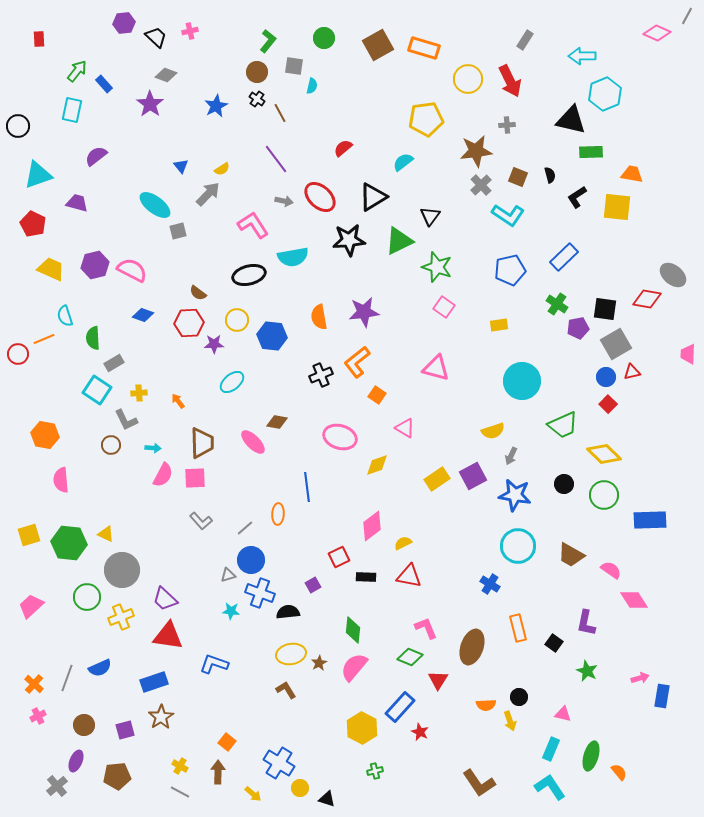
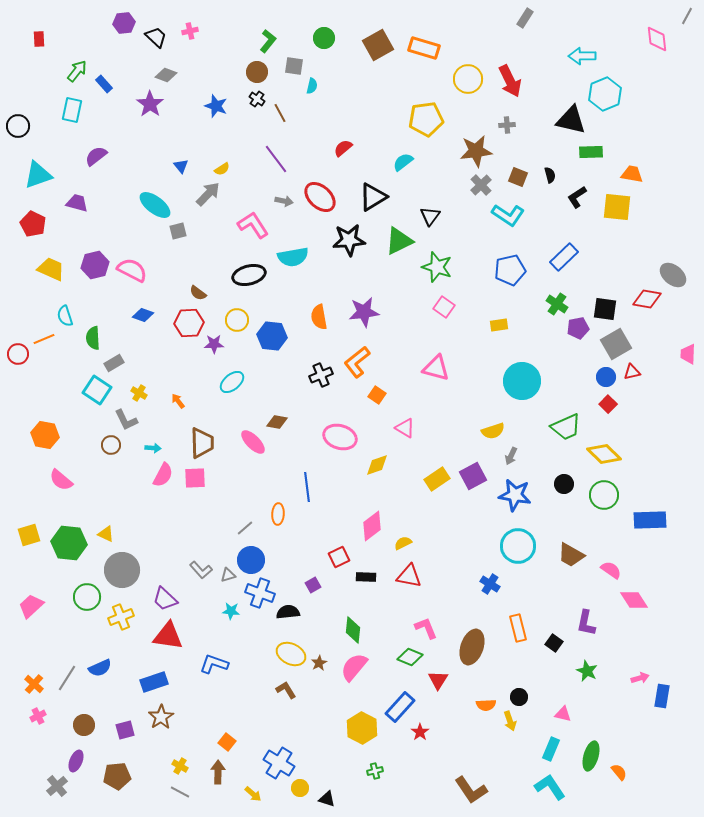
pink diamond at (657, 33): moved 6 px down; rotated 60 degrees clockwise
gray rectangle at (525, 40): moved 22 px up
blue star at (216, 106): rotated 25 degrees counterclockwise
yellow cross at (139, 393): rotated 35 degrees clockwise
green trapezoid at (563, 425): moved 3 px right, 2 px down
pink semicircle at (61, 480): rotated 45 degrees counterclockwise
gray L-shape at (201, 521): moved 49 px down
yellow ellipse at (291, 654): rotated 36 degrees clockwise
gray line at (67, 678): rotated 12 degrees clockwise
red star at (420, 732): rotated 12 degrees clockwise
brown L-shape at (479, 783): moved 8 px left, 7 px down
